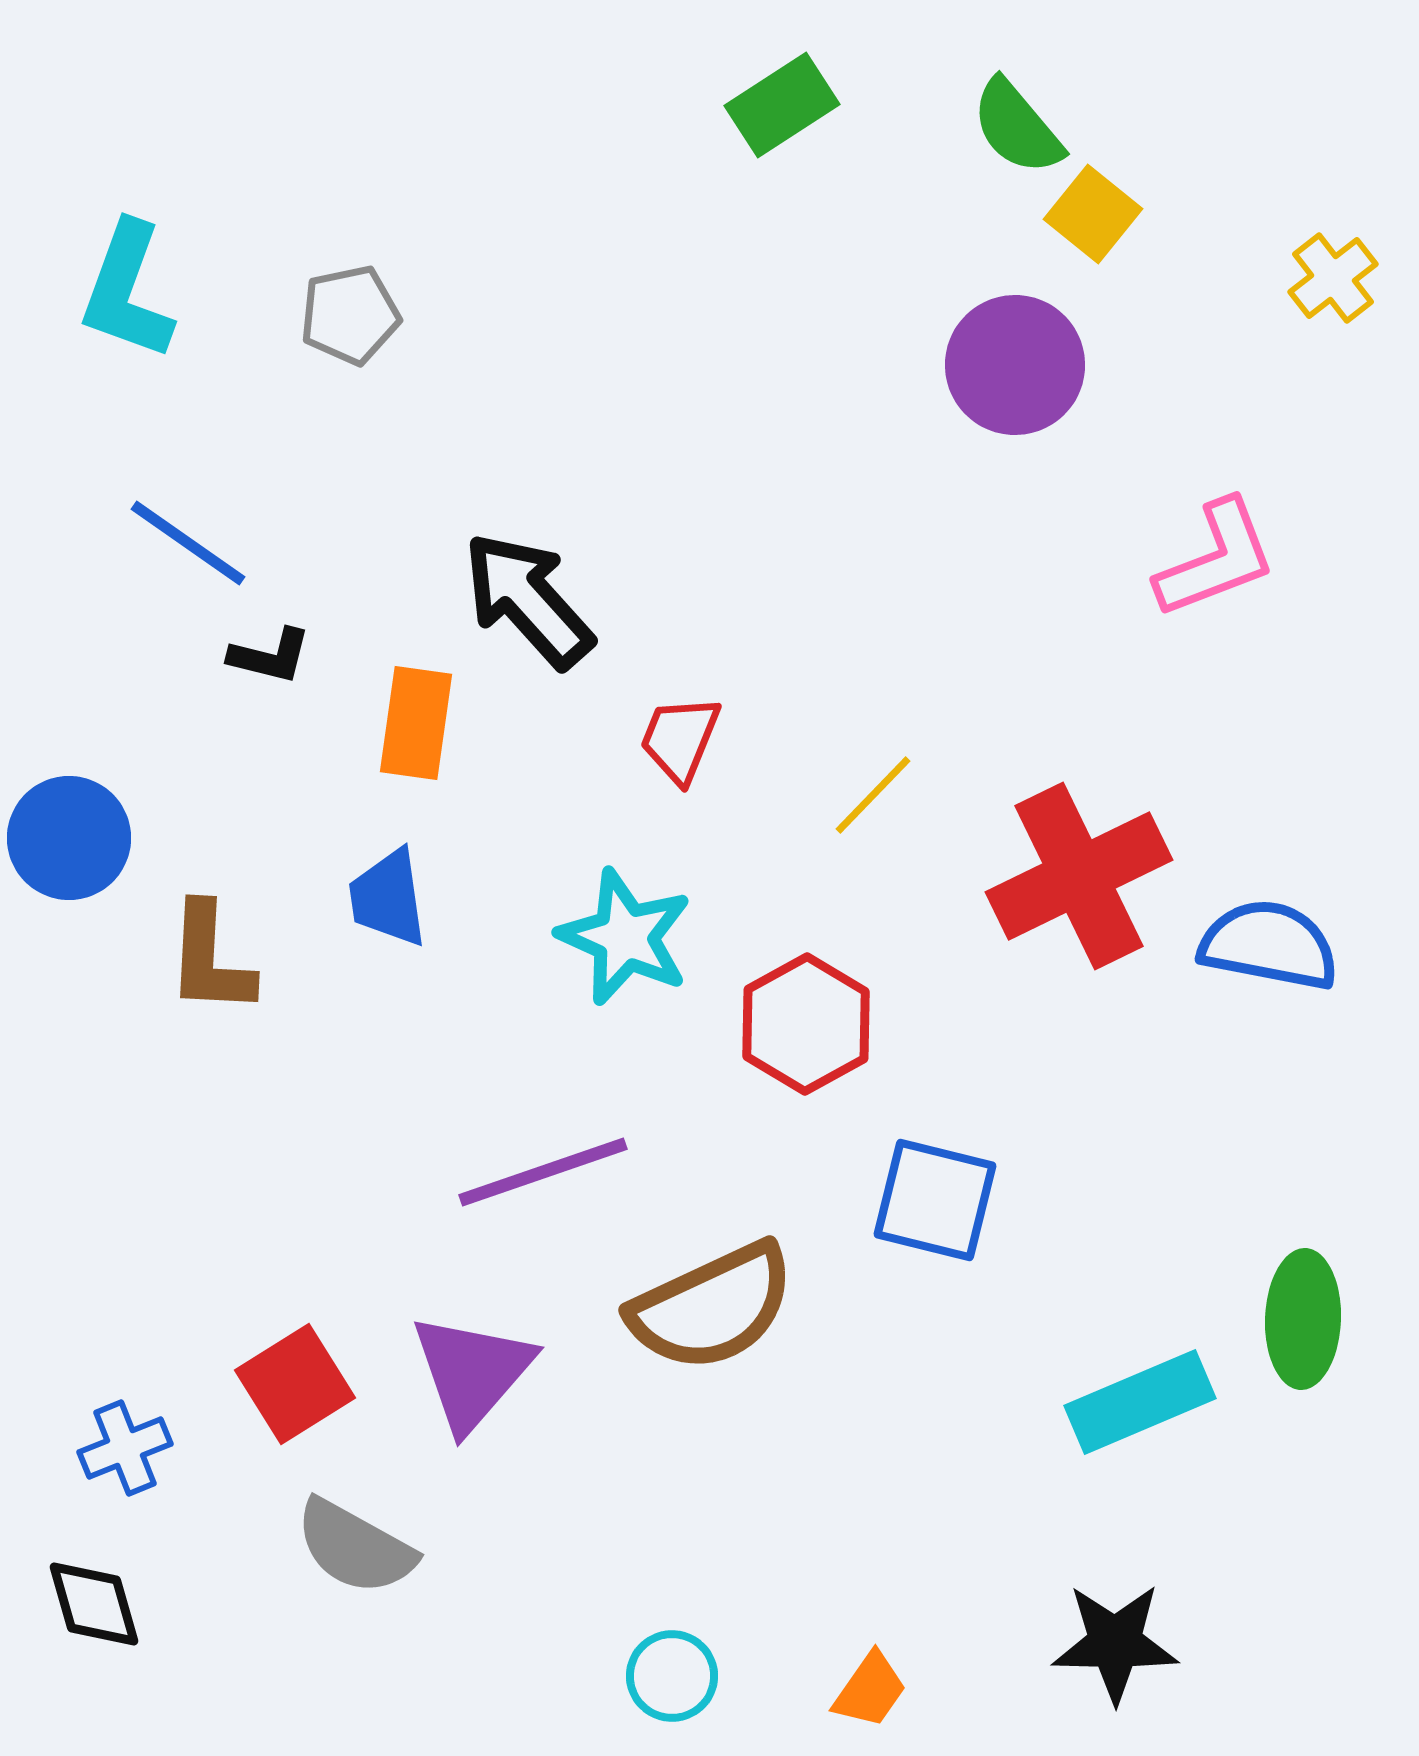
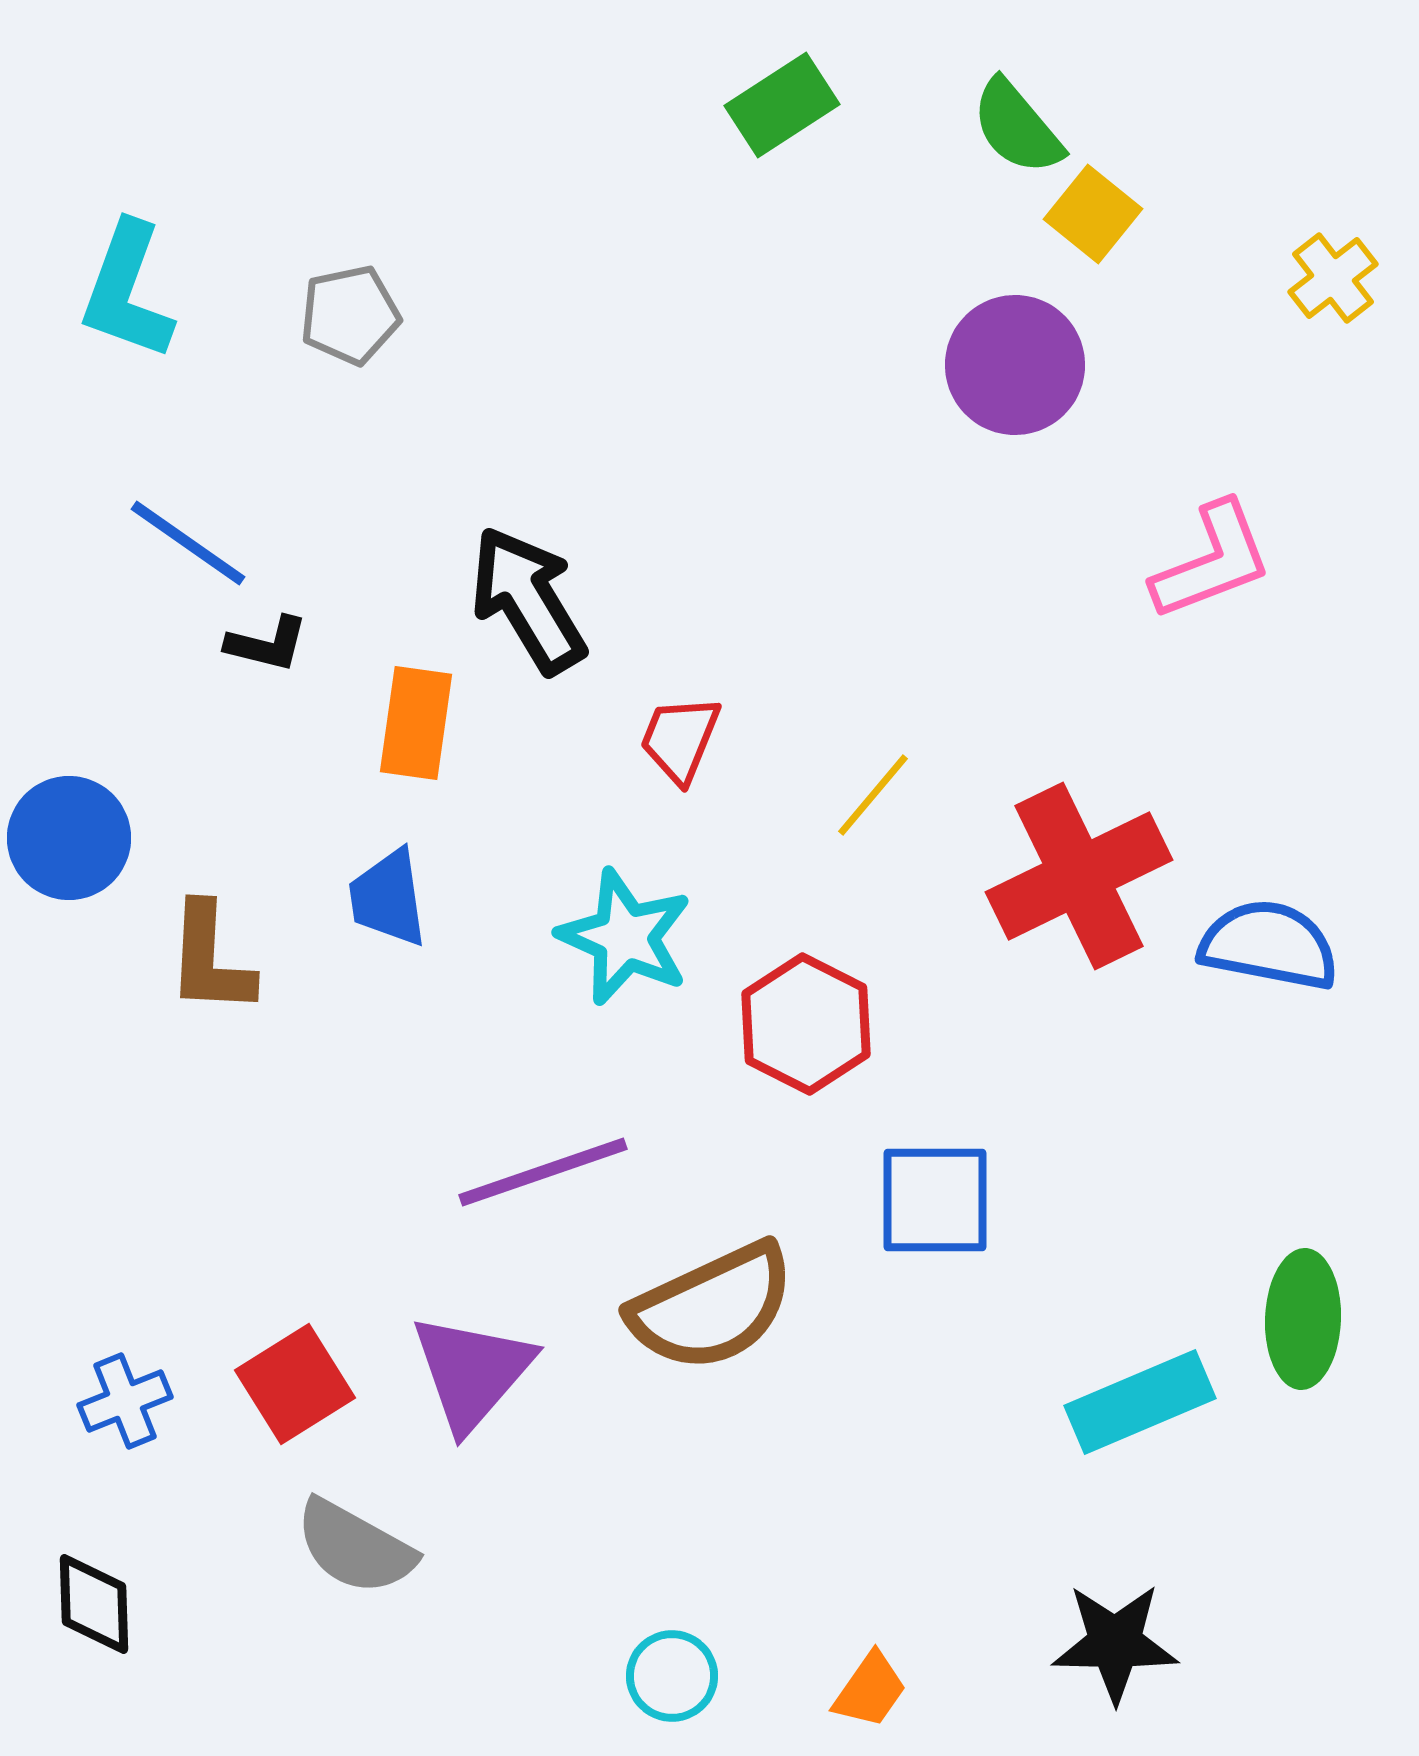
pink L-shape: moved 4 px left, 2 px down
black arrow: rotated 11 degrees clockwise
black L-shape: moved 3 px left, 12 px up
yellow line: rotated 4 degrees counterclockwise
red hexagon: rotated 4 degrees counterclockwise
blue square: rotated 14 degrees counterclockwise
blue cross: moved 47 px up
black diamond: rotated 14 degrees clockwise
